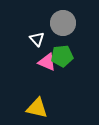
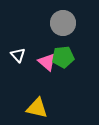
white triangle: moved 19 px left, 16 px down
green pentagon: moved 1 px right, 1 px down
pink triangle: rotated 18 degrees clockwise
